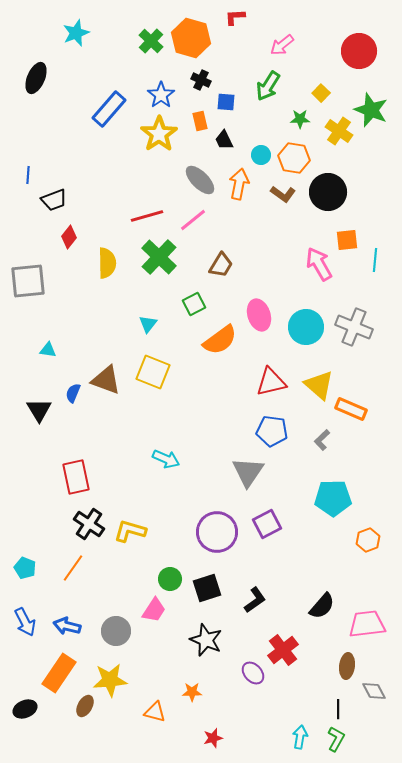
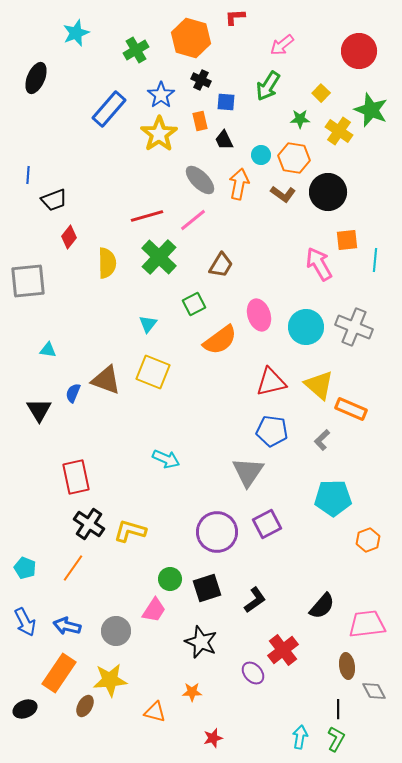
green cross at (151, 41): moved 15 px left, 9 px down; rotated 15 degrees clockwise
black star at (206, 640): moved 5 px left, 2 px down
brown ellipse at (347, 666): rotated 15 degrees counterclockwise
